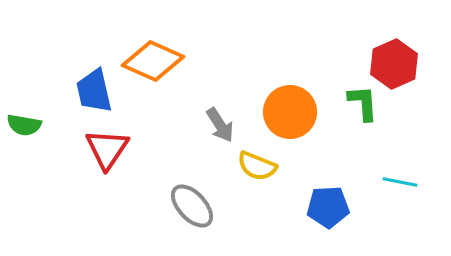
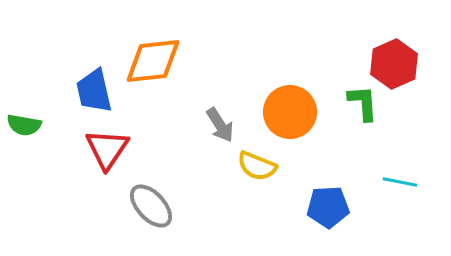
orange diamond: rotated 30 degrees counterclockwise
gray ellipse: moved 41 px left
